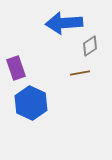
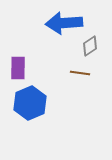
purple rectangle: moved 2 px right; rotated 20 degrees clockwise
brown line: rotated 18 degrees clockwise
blue hexagon: moved 1 px left; rotated 12 degrees clockwise
